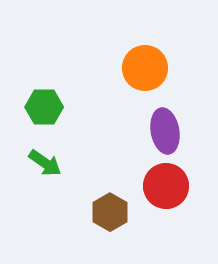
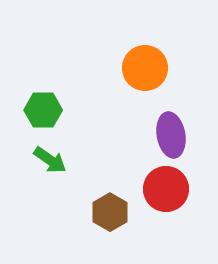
green hexagon: moved 1 px left, 3 px down
purple ellipse: moved 6 px right, 4 px down
green arrow: moved 5 px right, 3 px up
red circle: moved 3 px down
